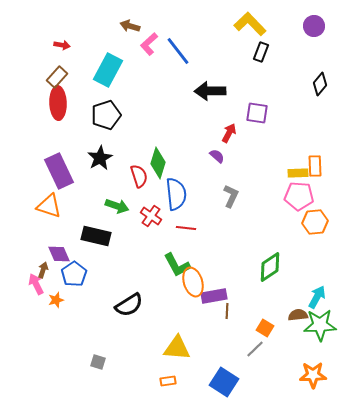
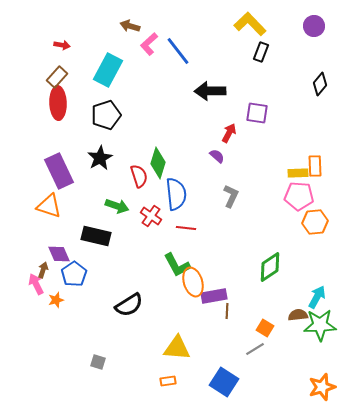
gray line at (255, 349): rotated 12 degrees clockwise
orange star at (313, 375): moved 9 px right, 12 px down; rotated 16 degrees counterclockwise
